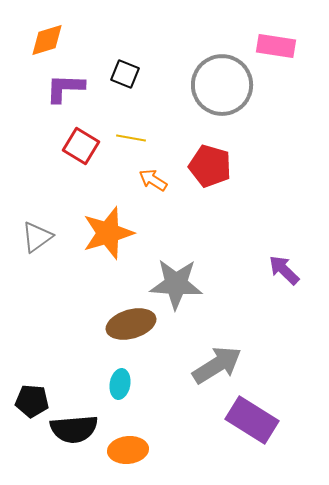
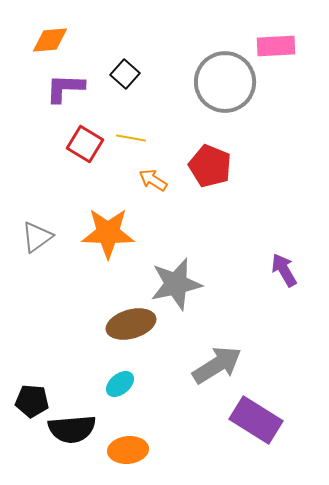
orange diamond: moved 3 px right; rotated 12 degrees clockwise
pink rectangle: rotated 12 degrees counterclockwise
black square: rotated 20 degrees clockwise
gray circle: moved 3 px right, 3 px up
red square: moved 4 px right, 2 px up
red pentagon: rotated 6 degrees clockwise
orange star: rotated 18 degrees clockwise
purple arrow: rotated 16 degrees clockwise
gray star: rotated 16 degrees counterclockwise
cyan ellipse: rotated 40 degrees clockwise
purple rectangle: moved 4 px right
black semicircle: moved 2 px left
